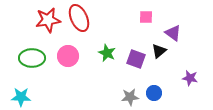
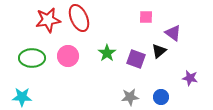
green star: rotated 12 degrees clockwise
blue circle: moved 7 px right, 4 px down
cyan star: moved 1 px right
